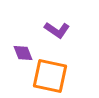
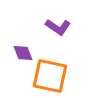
purple L-shape: moved 1 px right, 3 px up
